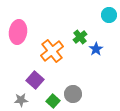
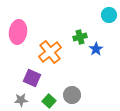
green cross: rotated 24 degrees clockwise
orange cross: moved 2 px left, 1 px down
purple square: moved 3 px left, 2 px up; rotated 18 degrees counterclockwise
gray circle: moved 1 px left, 1 px down
green square: moved 4 px left
